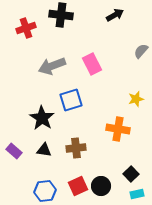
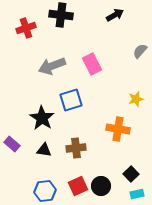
gray semicircle: moved 1 px left
purple rectangle: moved 2 px left, 7 px up
